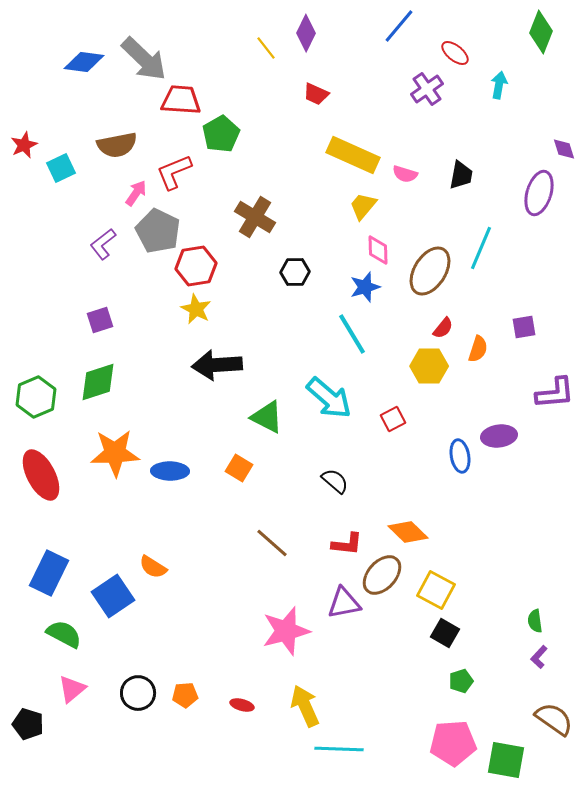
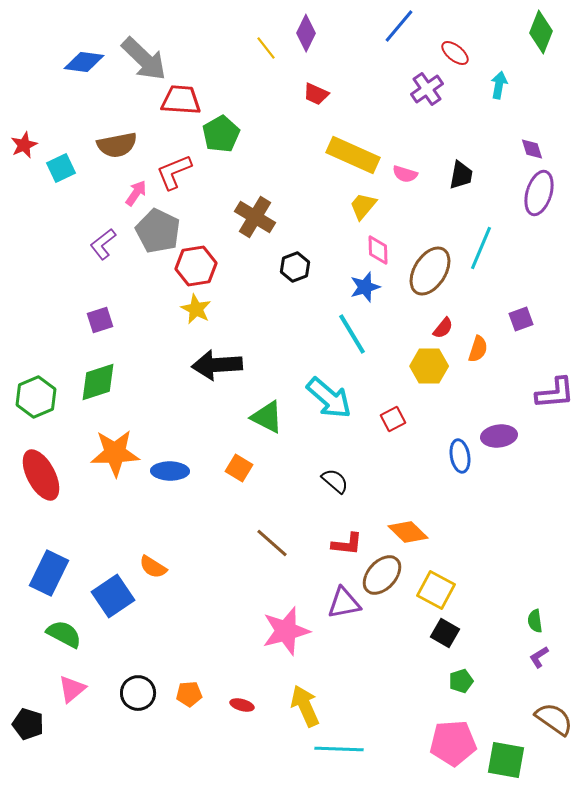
purple diamond at (564, 149): moved 32 px left
black hexagon at (295, 272): moved 5 px up; rotated 20 degrees counterclockwise
purple square at (524, 327): moved 3 px left, 8 px up; rotated 10 degrees counterclockwise
purple L-shape at (539, 657): rotated 15 degrees clockwise
orange pentagon at (185, 695): moved 4 px right, 1 px up
